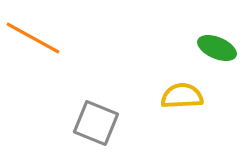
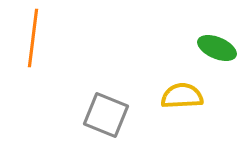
orange line: rotated 68 degrees clockwise
gray square: moved 10 px right, 8 px up
